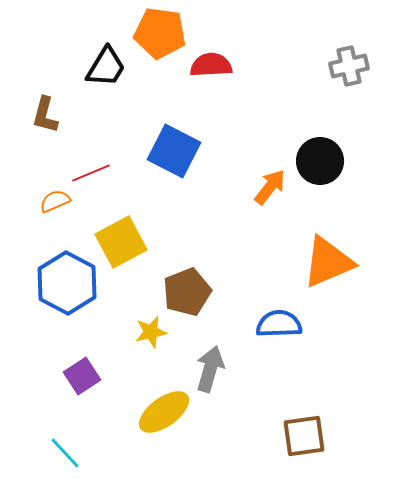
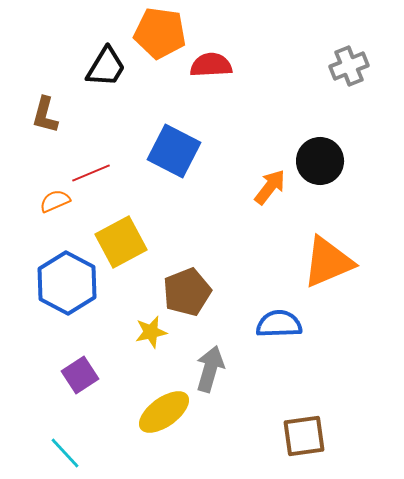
gray cross: rotated 9 degrees counterclockwise
purple square: moved 2 px left, 1 px up
